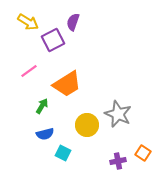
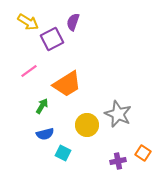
purple square: moved 1 px left, 1 px up
